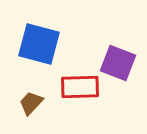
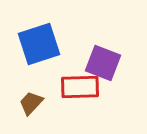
blue square: rotated 33 degrees counterclockwise
purple square: moved 15 px left
